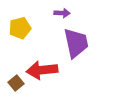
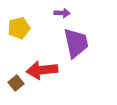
yellow pentagon: moved 1 px left
